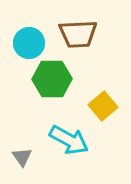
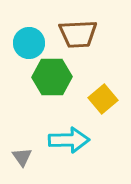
green hexagon: moved 2 px up
yellow square: moved 7 px up
cyan arrow: rotated 30 degrees counterclockwise
